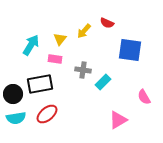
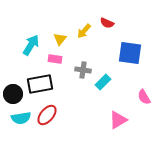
blue square: moved 3 px down
red ellipse: moved 1 px down; rotated 10 degrees counterclockwise
cyan semicircle: moved 5 px right
